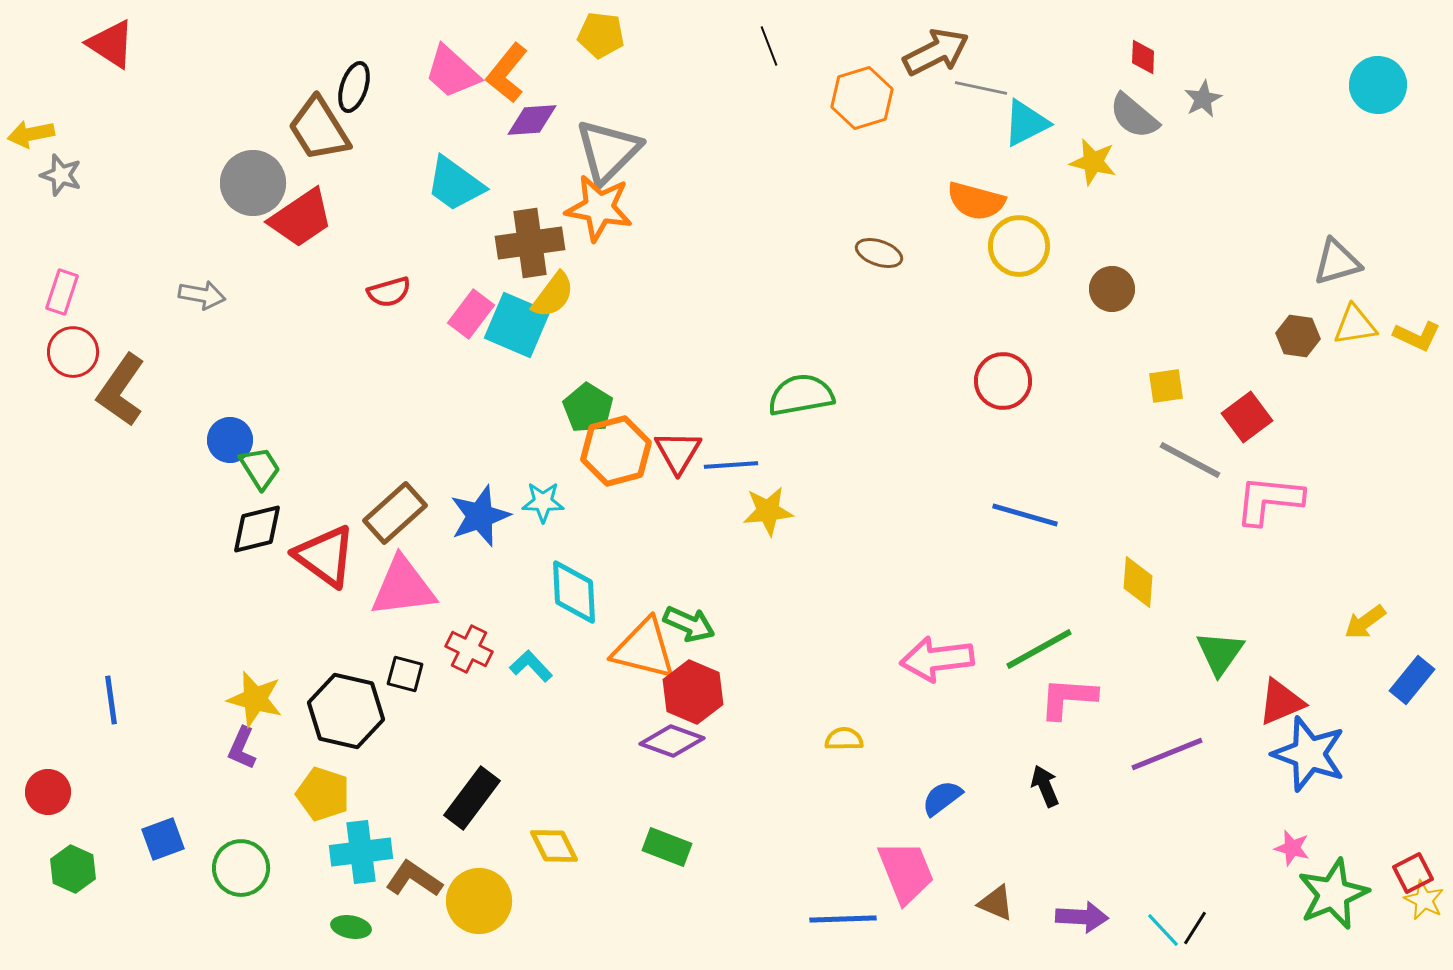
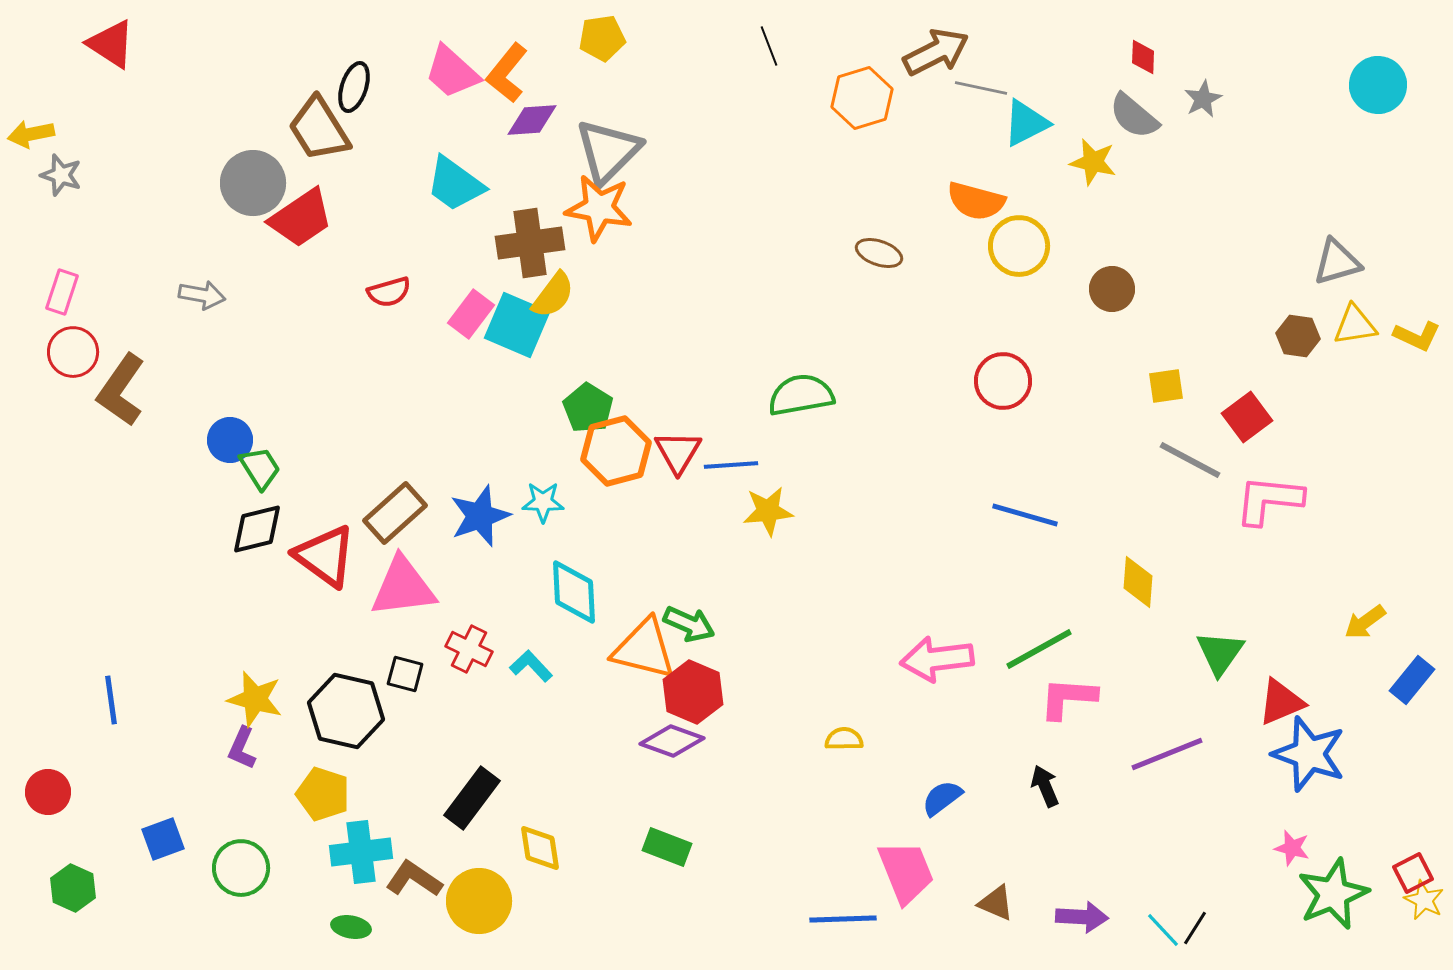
yellow pentagon at (601, 35): moved 1 px right, 3 px down; rotated 15 degrees counterclockwise
yellow diamond at (554, 846): moved 14 px left, 2 px down; rotated 18 degrees clockwise
green hexagon at (73, 869): moved 19 px down
